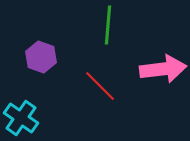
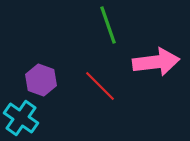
green line: rotated 24 degrees counterclockwise
purple hexagon: moved 23 px down
pink arrow: moved 7 px left, 7 px up
